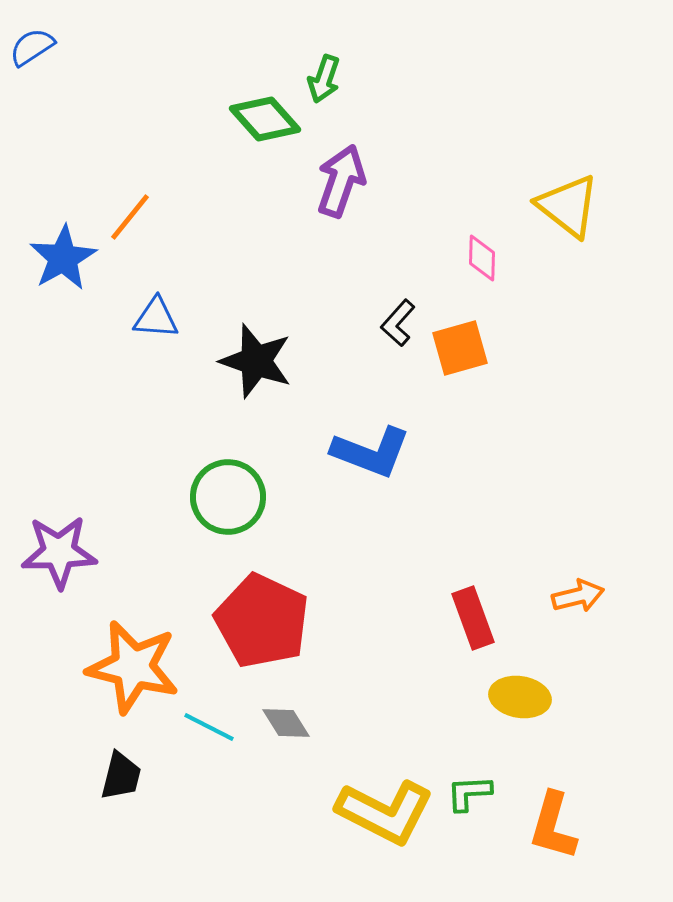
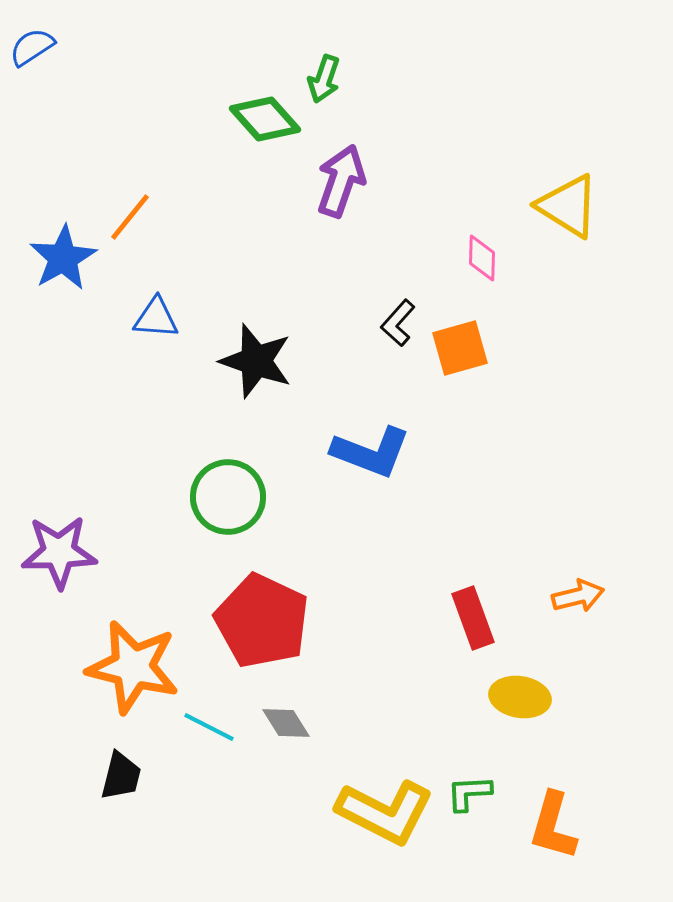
yellow triangle: rotated 6 degrees counterclockwise
